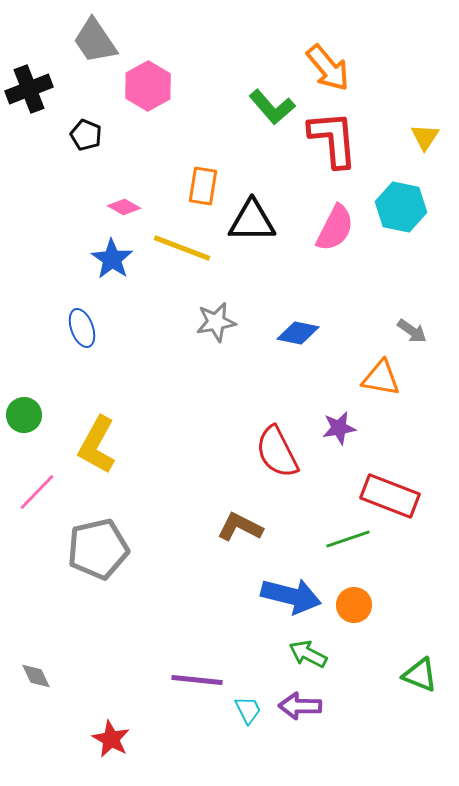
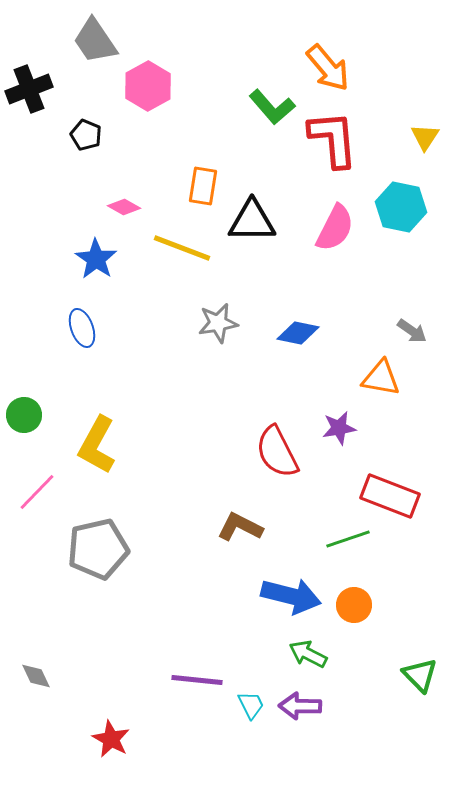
blue star: moved 16 px left
gray star: moved 2 px right, 1 px down
green triangle: rotated 24 degrees clockwise
cyan trapezoid: moved 3 px right, 5 px up
